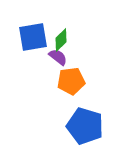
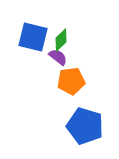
blue square: rotated 24 degrees clockwise
